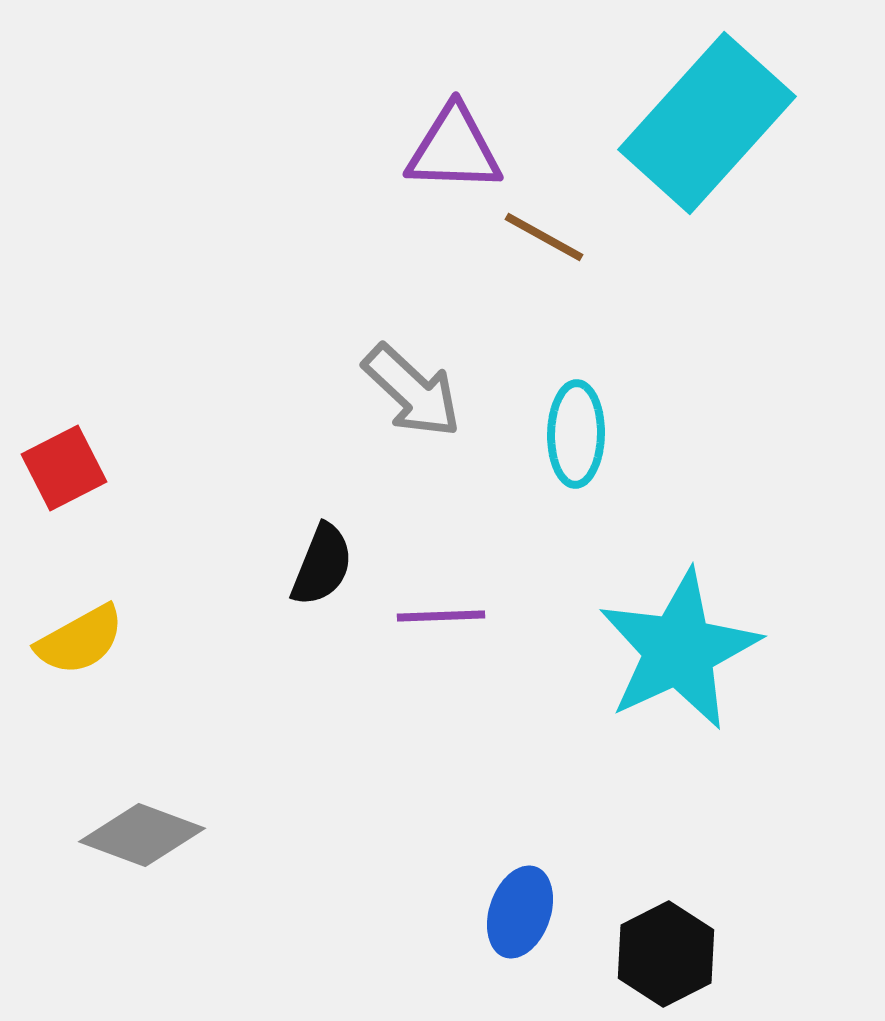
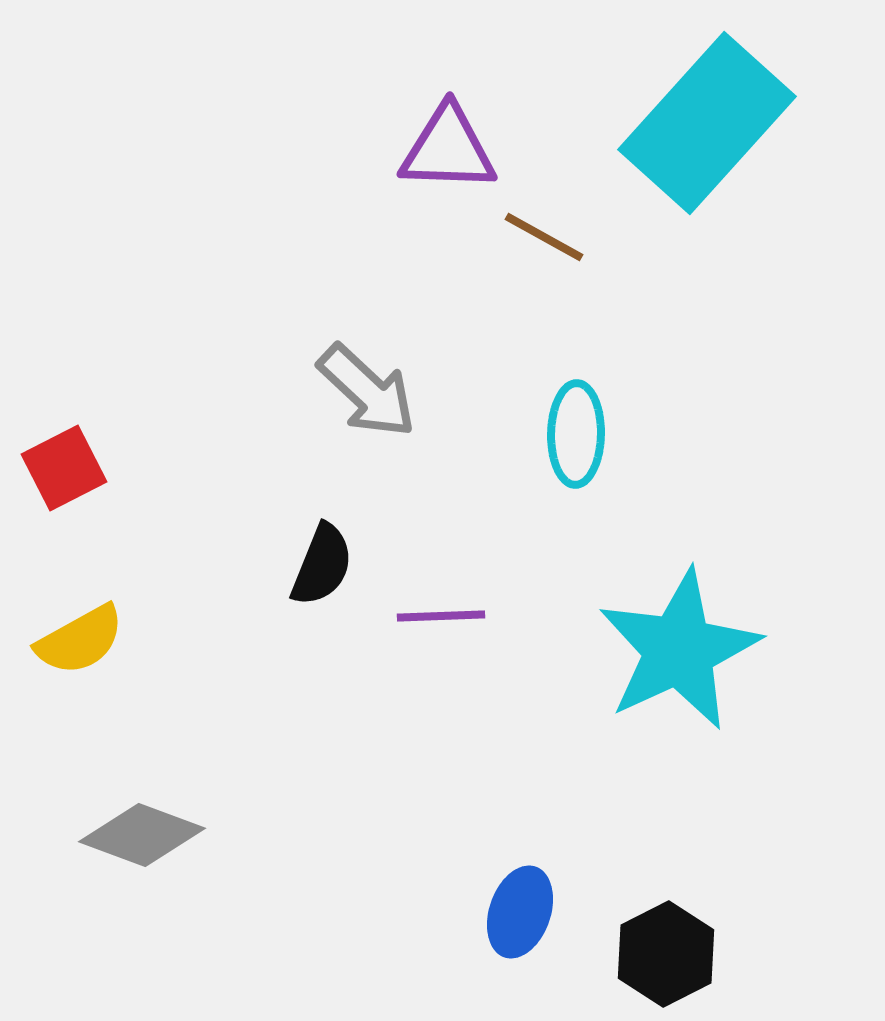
purple triangle: moved 6 px left
gray arrow: moved 45 px left
